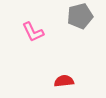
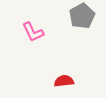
gray pentagon: moved 2 px right; rotated 15 degrees counterclockwise
